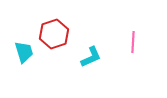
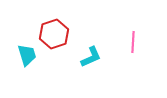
cyan trapezoid: moved 3 px right, 3 px down
